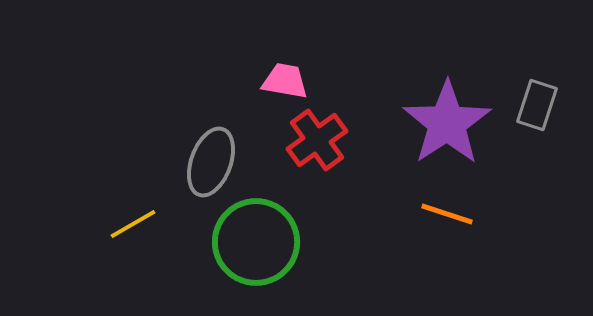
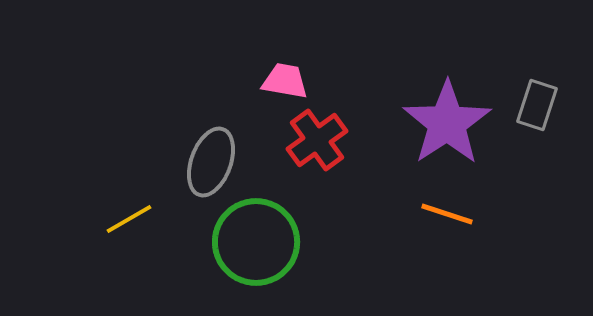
yellow line: moved 4 px left, 5 px up
